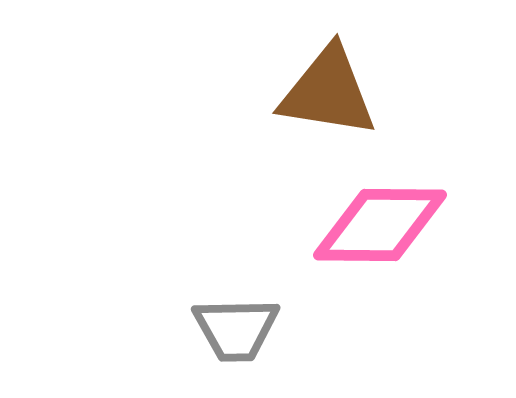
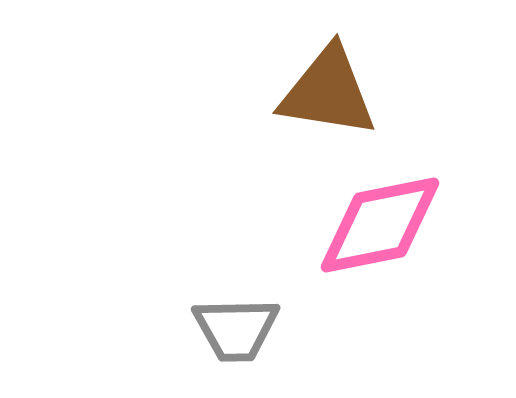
pink diamond: rotated 12 degrees counterclockwise
